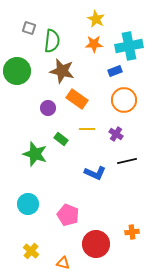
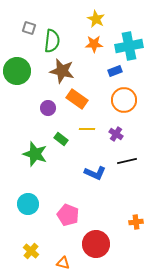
orange cross: moved 4 px right, 10 px up
